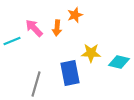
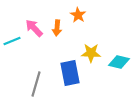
orange star: moved 3 px right; rotated 21 degrees counterclockwise
